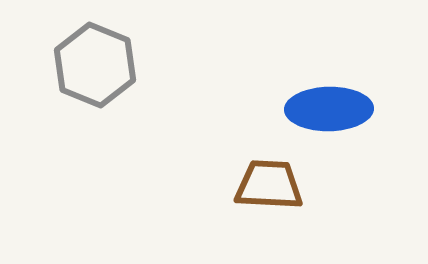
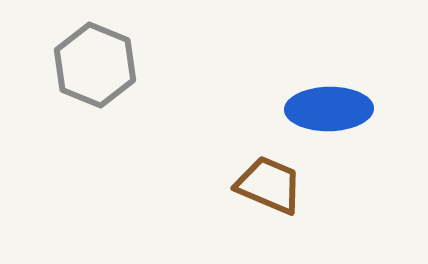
brown trapezoid: rotated 20 degrees clockwise
